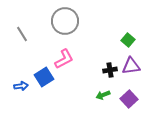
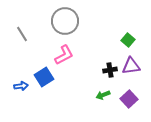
pink L-shape: moved 4 px up
